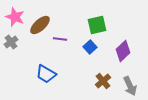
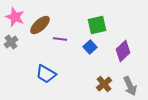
brown cross: moved 1 px right, 3 px down
